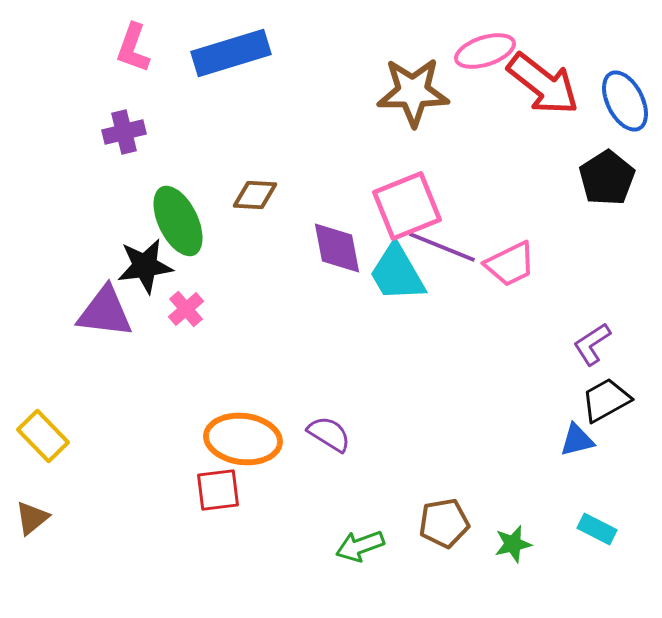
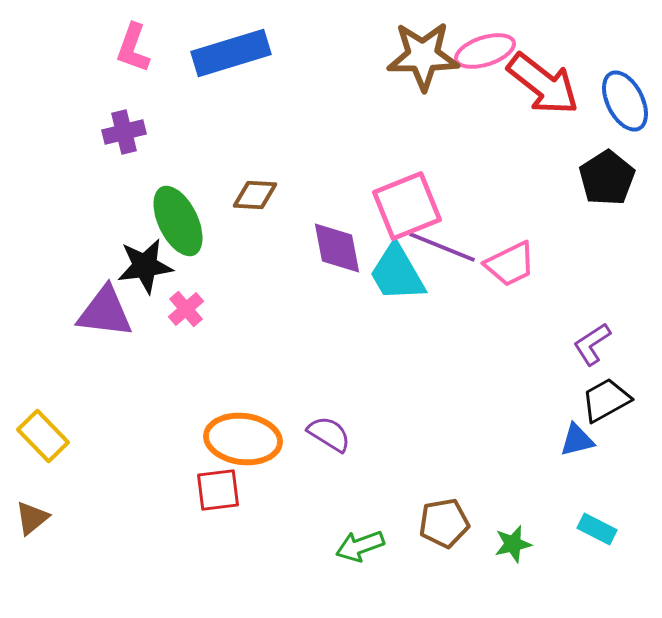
brown star: moved 10 px right, 36 px up
